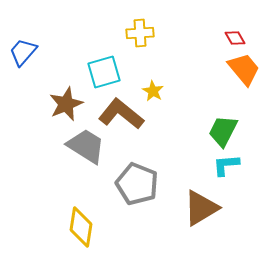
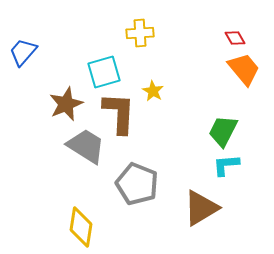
brown L-shape: moved 2 px left, 1 px up; rotated 54 degrees clockwise
